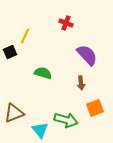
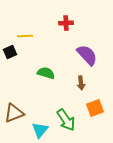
red cross: rotated 24 degrees counterclockwise
yellow line: rotated 63 degrees clockwise
green semicircle: moved 3 px right
green arrow: rotated 40 degrees clockwise
cyan triangle: rotated 18 degrees clockwise
